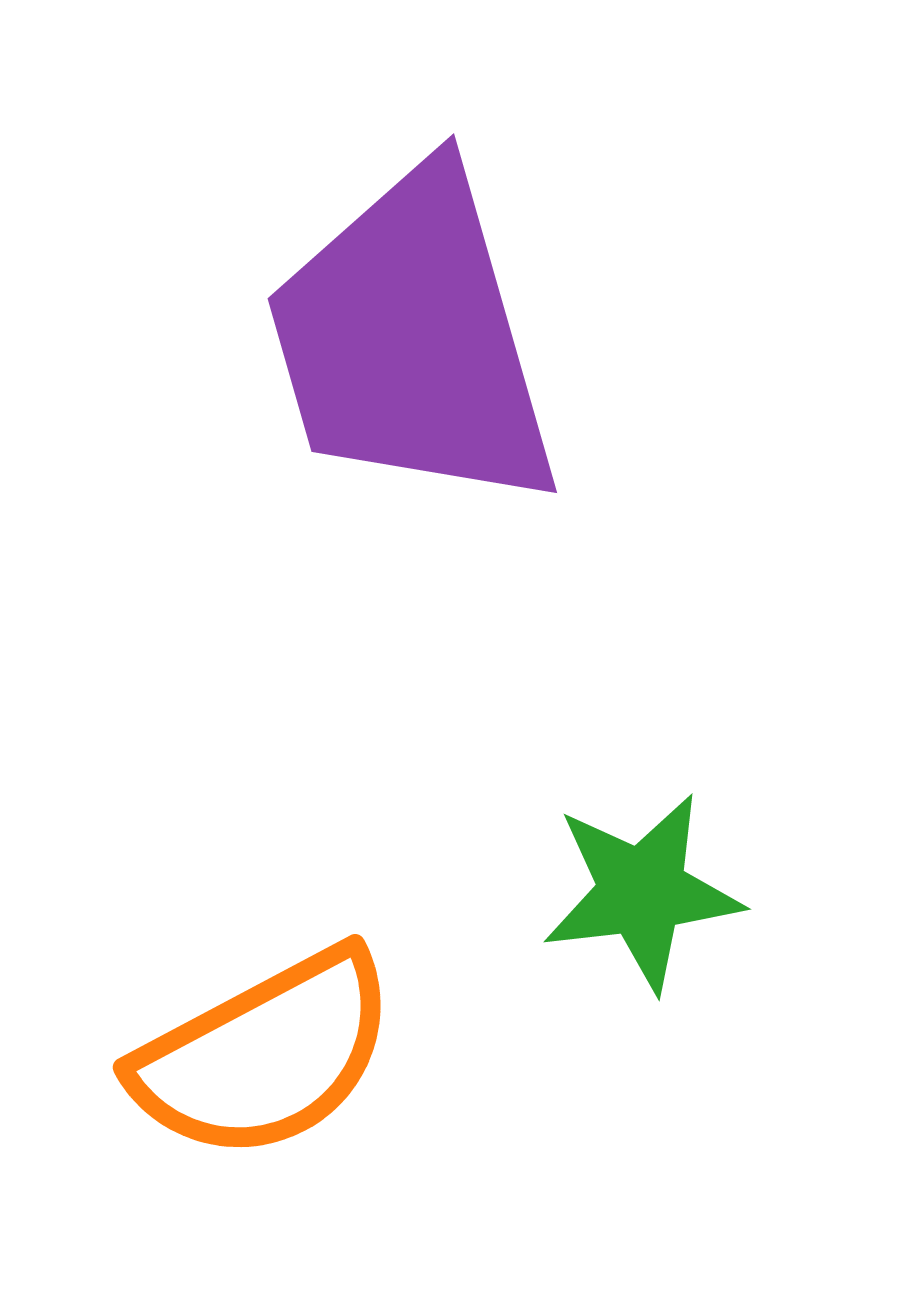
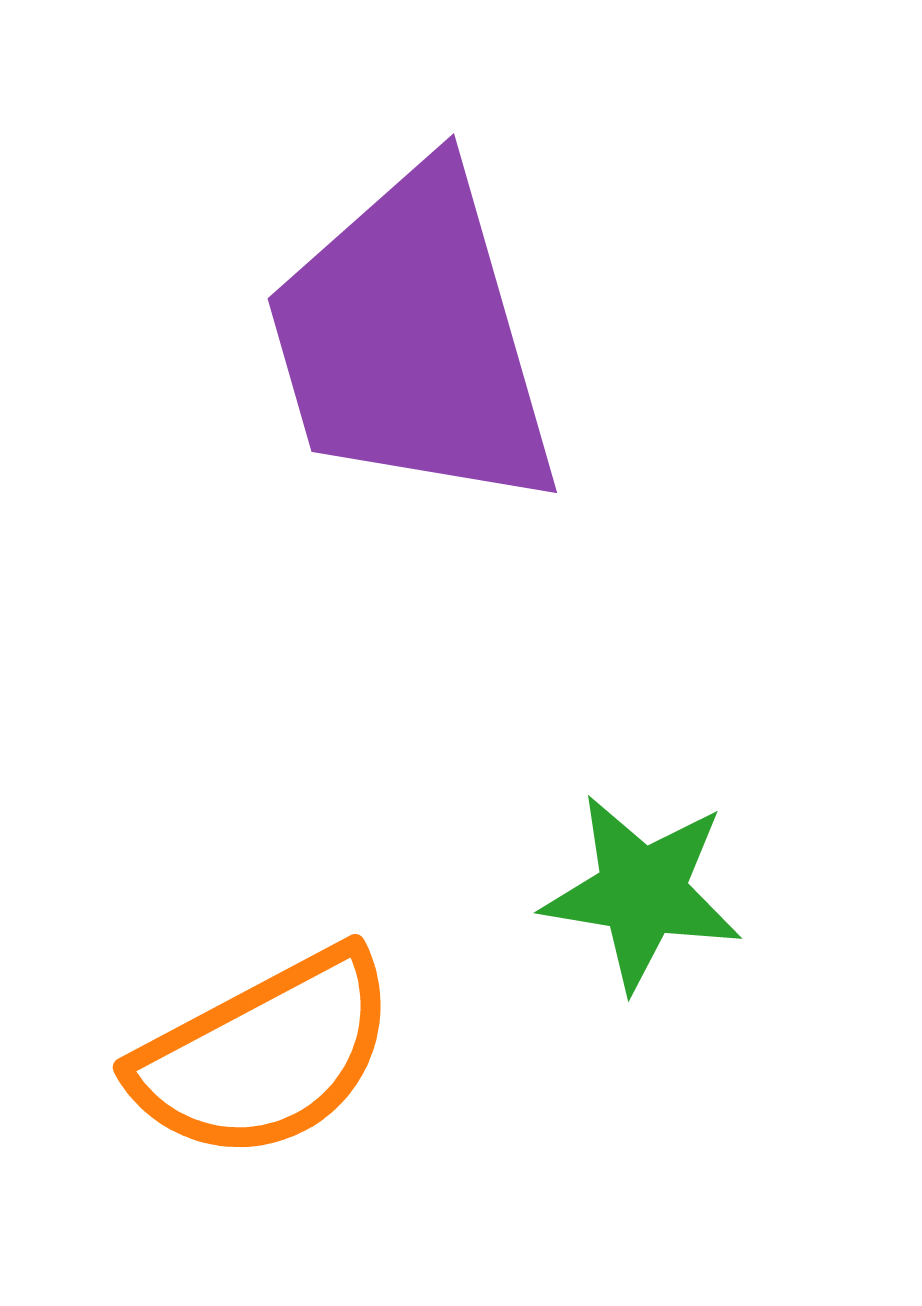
green star: rotated 16 degrees clockwise
